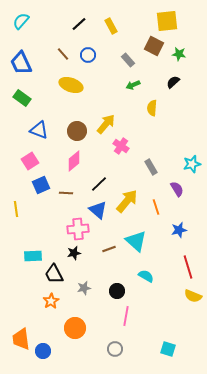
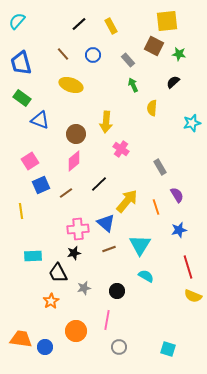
cyan semicircle at (21, 21): moved 4 px left
blue circle at (88, 55): moved 5 px right
blue trapezoid at (21, 63): rotated 10 degrees clockwise
green arrow at (133, 85): rotated 88 degrees clockwise
yellow arrow at (106, 124): moved 2 px up; rotated 145 degrees clockwise
blue triangle at (39, 130): moved 1 px right, 10 px up
brown circle at (77, 131): moved 1 px left, 3 px down
pink cross at (121, 146): moved 3 px down
cyan star at (192, 164): moved 41 px up
gray rectangle at (151, 167): moved 9 px right
purple semicircle at (177, 189): moved 6 px down
brown line at (66, 193): rotated 40 degrees counterclockwise
yellow line at (16, 209): moved 5 px right, 2 px down
blue triangle at (98, 210): moved 8 px right, 13 px down
cyan triangle at (136, 241): moved 4 px right, 4 px down; rotated 20 degrees clockwise
black trapezoid at (54, 274): moved 4 px right, 1 px up
pink line at (126, 316): moved 19 px left, 4 px down
orange circle at (75, 328): moved 1 px right, 3 px down
orange trapezoid at (21, 339): rotated 105 degrees clockwise
gray circle at (115, 349): moved 4 px right, 2 px up
blue circle at (43, 351): moved 2 px right, 4 px up
